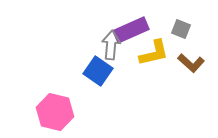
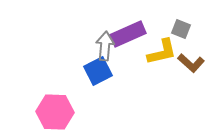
purple rectangle: moved 3 px left, 4 px down
gray arrow: moved 6 px left, 1 px down
yellow L-shape: moved 8 px right, 1 px up
blue square: rotated 28 degrees clockwise
pink hexagon: rotated 12 degrees counterclockwise
